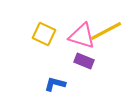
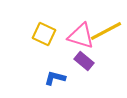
pink triangle: moved 1 px left
purple rectangle: rotated 18 degrees clockwise
blue L-shape: moved 6 px up
